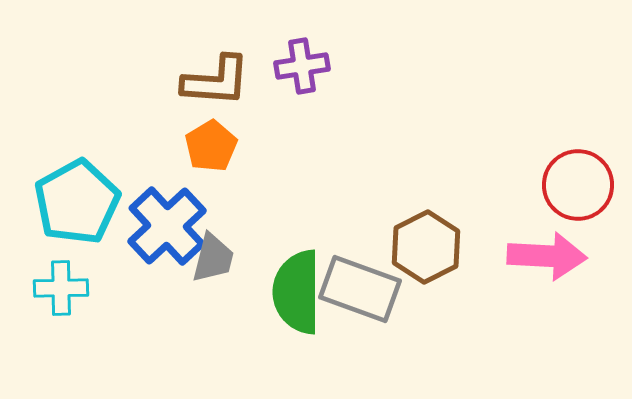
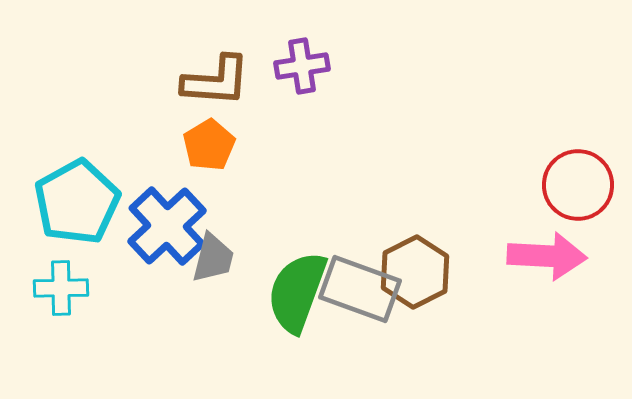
orange pentagon: moved 2 px left, 1 px up
brown hexagon: moved 11 px left, 25 px down
green semicircle: rotated 20 degrees clockwise
